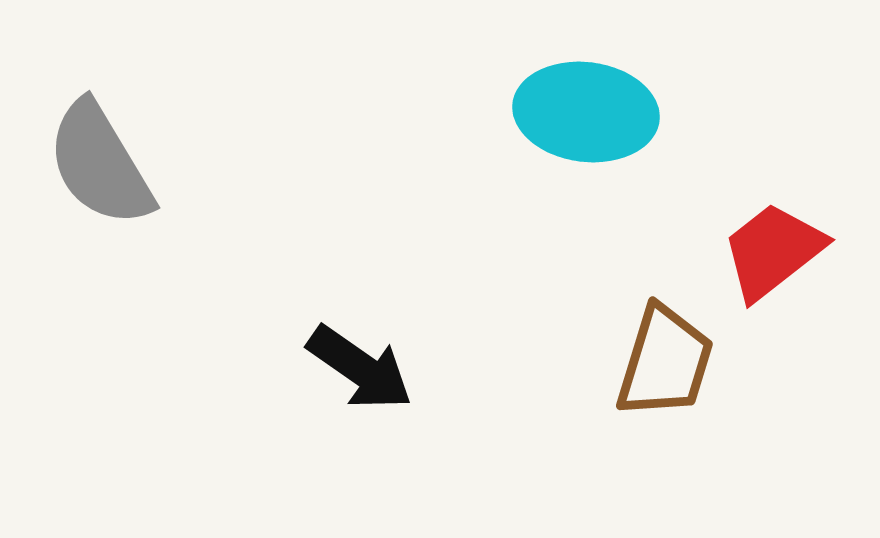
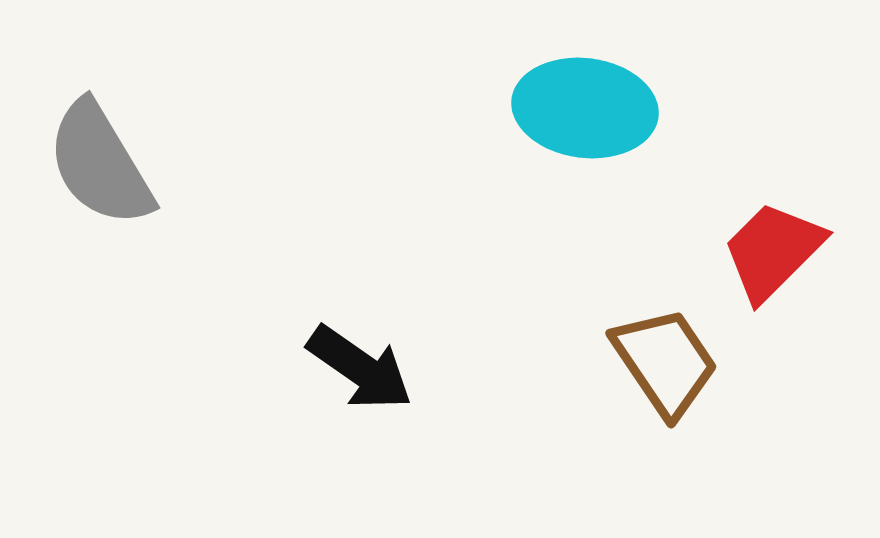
cyan ellipse: moved 1 px left, 4 px up
red trapezoid: rotated 7 degrees counterclockwise
brown trapezoid: rotated 51 degrees counterclockwise
